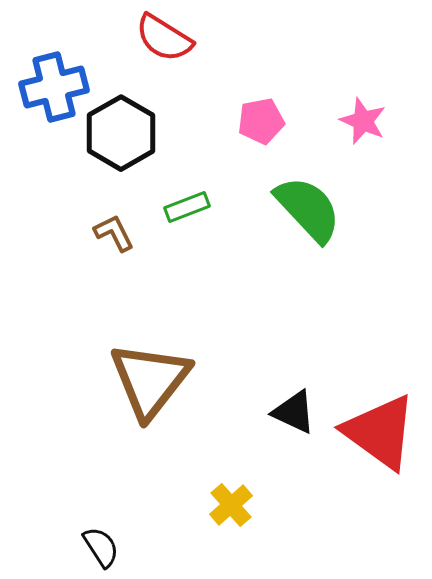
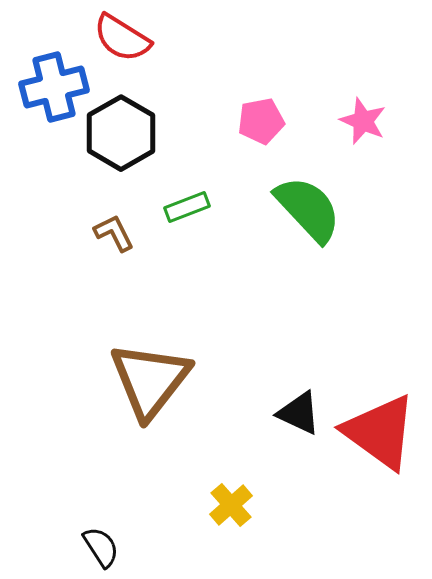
red semicircle: moved 42 px left
black triangle: moved 5 px right, 1 px down
